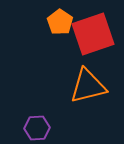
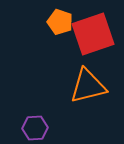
orange pentagon: rotated 15 degrees counterclockwise
purple hexagon: moved 2 px left
